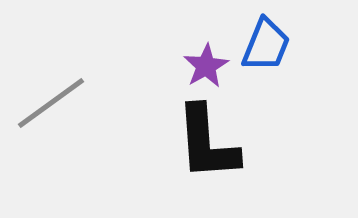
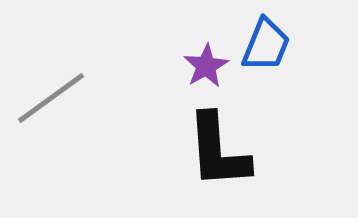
gray line: moved 5 px up
black L-shape: moved 11 px right, 8 px down
